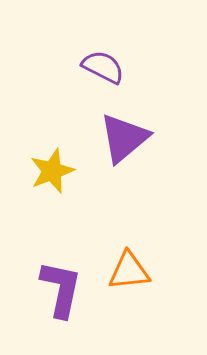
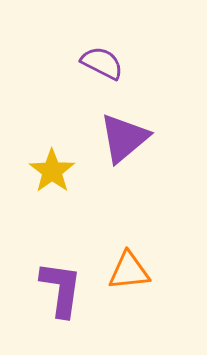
purple semicircle: moved 1 px left, 4 px up
yellow star: rotated 15 degrees counterclockwise
purple L-shape: rotated 4 degrees counterclockwise
